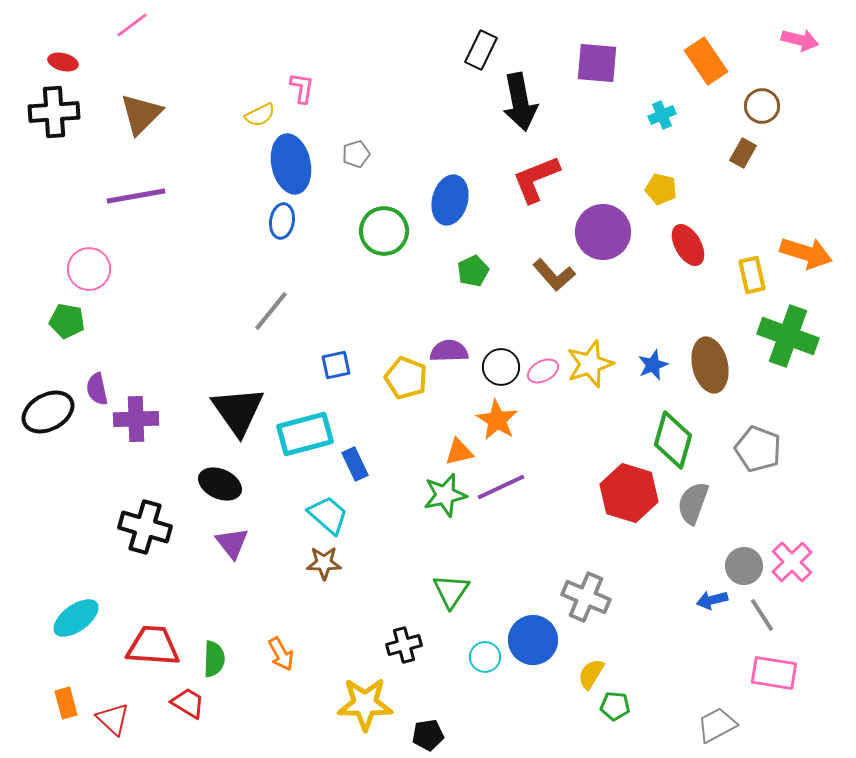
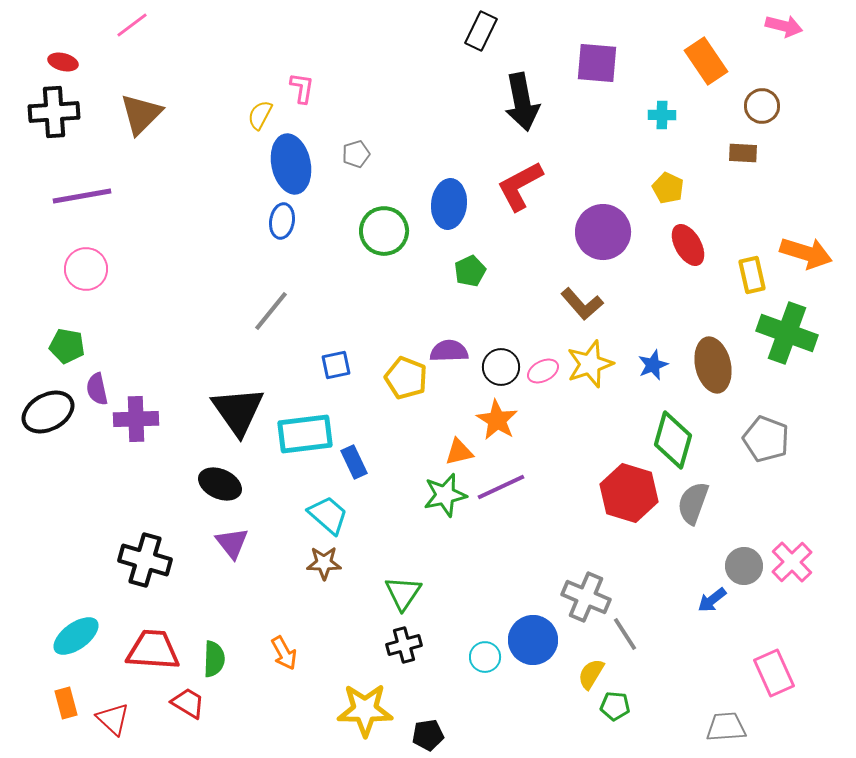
pink arrow at (800, 40): moved 16 px left, 14 px up
black rectangle at (481, 50): moved 19 px up
black arrow at (520, 102): moved 2 px right
yellow semicircle at (260, 115): rotated 144 degrees clockwise
cyan cross at (662, 115): rotated 24 degrees clockwise
brown rectangle at (743, 153): rotated 64 degrees clockwise
red L-shape at (536, 179): moved 16 px left, 7 px down; rotated 6 degrees counterclockwise
yellow pentagon at (661, 189): moved 7 px right, 1 px up; rotated 12 degrees clockwise
purple line at (136, 196): moved 54 px left
blue ellipse at (450, 200): moved 1 px left, 4 px down; rotated 9 degrees counterclockwise
pink circle at (89, 269): moved 3 px left
green pentagon at (473, 271): moved 3 px left
brown L-shape at (554, 275): moved 28 px right, 29 px down
green pentagon at (67, 321): moved 25 px down
green cross at (788, 336): moved 1 px left, 3 px up
brown ellipse at (710, 365): moved 3 px right
cyan rectangle at (305, 434): rotated 8 degrees clockwise
gray pentagon at (758, 449): moved 8 px right, 10 px up
blue rectangle at (355, 464): moved 1 px left, 2 px up
black cross at (145, 527): moved 33 px down
green triangle at (451, 591): moved 48 px left, 2 px down
blue arrow at (712, 600): rotated 24 degrees counterclockwise
gray line at (762, 615): moved 137 px left, 19 px down
cyan ellipse at (76, 618): moved 18 px down
red trapezoid at (153, 646): moved 4 px down
orange arrow at (281, 654): moved 3 px right, 1 px up
pink rectangle at (774, 673): rotated 57 degrees clockwise
yellow star at (365, 704): moved 6 px down
gray trapezoid at (717, 725): moved 9 px right, 2 px down; rotated 24 degrees clockwise
